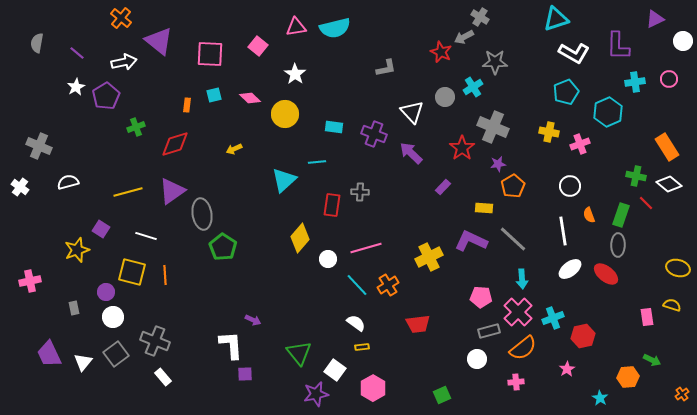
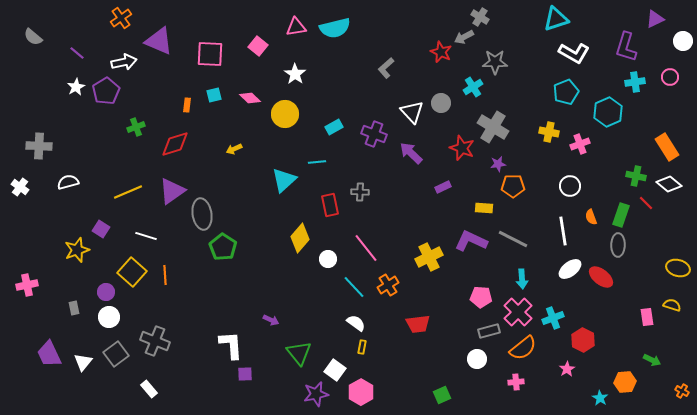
orange cross at (121, 18): rotated 15 degrees clockwise
purple triangle at (159, 41): rotated 16 degrees counterclockwise
gray semicircle at (37, 43): moved 4 px left, 6 px up; rotated 60 degrees counterclockwise
purple L-shape at (618, 46): moved 8 px right, 1 px down; rotated 16 degrees clockwise
gray L-shape at (386, 68): rotated 150 degrees clockwise
pink circle at (669, 79): moved 1 px right, 2 px up
purple pentagon at (106, 96): moved 5 px up
gray circle at (445, 97): moved 4 px left, 6 px down
cyan rectangle at (334, 127): rotated 36 degrees counterclockwise
gray cross at (493, 127): rotated 8 degrees clockwise
gray cross at (39, 146): rotated 20 degrees counterclockwise
red star at (462, 148): rotated 15 degrees counterclockwise
orange pentagon at (513, 186): rotated 30 degrees clockwise
purple rectangle at (443, 187): rotated 21 degrees clockwise
yellow line at (128, 192): rotated 8 degrees counterclockwise
red rectangle at (332, 205): moved 2 px left; rotated 20 degrees counterclockwise
orange semicircle at (589, 215): moved 2 px right, 2 px down
gray line at (513, 239): rotated 16 degrees counterclockwise
pink line at (366, 248): rotated 68 degrees clockwise
yellow square at (132, 272): rotated 28 degrees clockwise
red ellipse at (606, 274): moved 5 px left, 3 px down
pink cross at (30, 281): moved 3 px left, 4 px down
cyan line at (357, 285): moved 3 px left, 2 px down
white circle at (113, 317): moved 4 px left
purple arrow at (253, 320): moved 18 px right
red hexagon at (583, 336): moved 4 px down; rotated 20 degrees counterclockwise
yellow rectangle at (362, 347): rotated 72 degrees counterclockwise
white rectangle at (163, 377): moved 14 px left, 12 px down
orange hexagon at (628, 377): moved 3 px left, 5 px down
pink hexagon at (373, 388): moved 12 px left, 4 px down
orange cross at (682, 394): moved 3 px up; rotated 24 degrees counterclockwise
